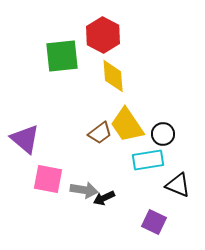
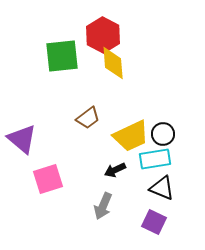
yellow diamond: moved 13 px up
yellow trapezoid: moved 4 px right, 11 px down; rotated 81 degrees counterclockwise
brown trapezoid: moved 12 px left, 15 px up
purple triangle: moved 3 px left
cyan rectangle: moved 7 px right, 1 px up
pink square: rotated 28 degrees counterclockwise
black triangle: moved 16 px left, 3 px down
gray arrow: moved 19 px right, 16 px down; rotated 104 degrees clockwise
black arrow: moved 11 px right, 28 px up
